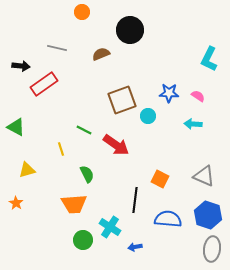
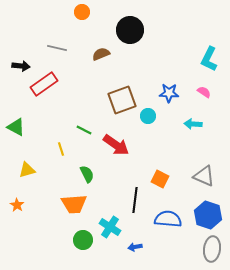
pink semicircle: moved 6 px right, 4 px up
orange star: moved 1 px right, 2 px down
